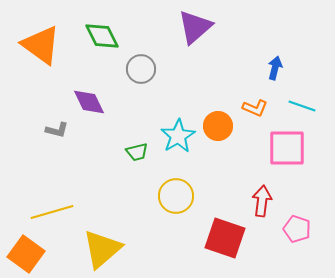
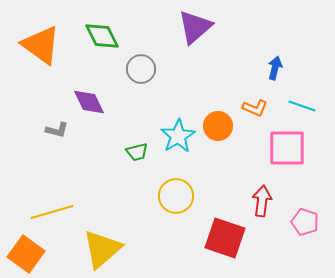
pink pentagon: moved 8 px right, 7 px up
